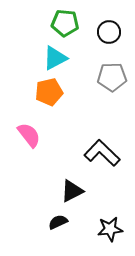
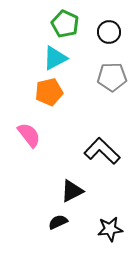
green pentagon: moved 1 px down; rotated 20 degrees clockwise
black L-shape: moved 2 px up
